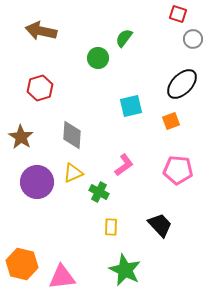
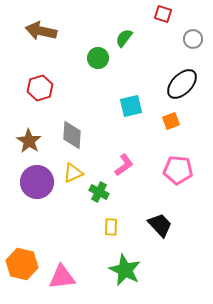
red square: moved 15 px left
brown star: moved 8 px right, 4 px down
